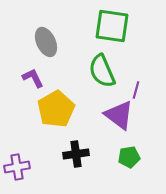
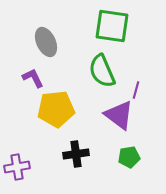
yellow pentagon: rotated 24 degrees clockwise
